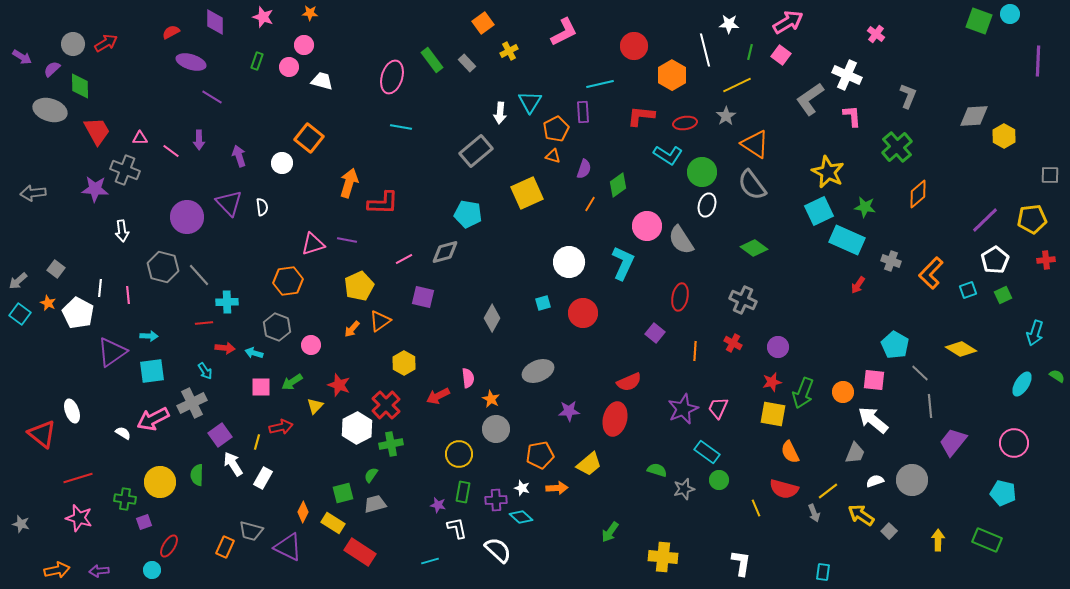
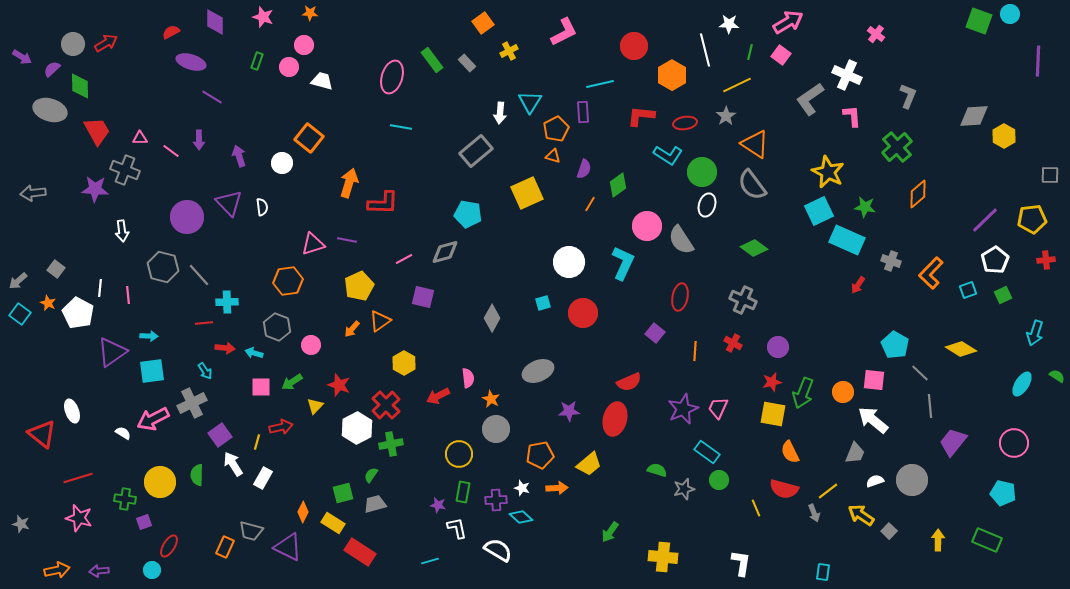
white semicircle at (498, 550): rotated 12 degrees counterclockwise
